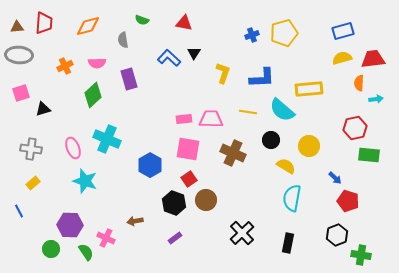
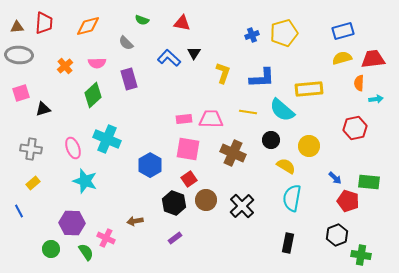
red triangle at (184, 23): moved 2 px left
gray semicircle at (123, 40): moved 3 px right, 3 px down; rotated 35 degrees counterclockwise
orange cross at (65, 66): rotated 14 degrees counterclockwise
green rectangle at (369, 155): moved 27 px down
purple hexagon at (70, 225): moved 2 px right, 2 px up
black cross at (242, 233): moved 27 px up
